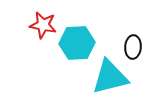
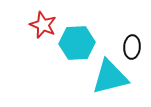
red star: rotated 12 degrees clockwise
black ellipse: moved 1 px left
